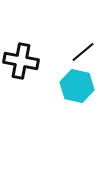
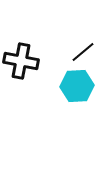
cyan hexagon: rotated 16 degrees counterclockwise
